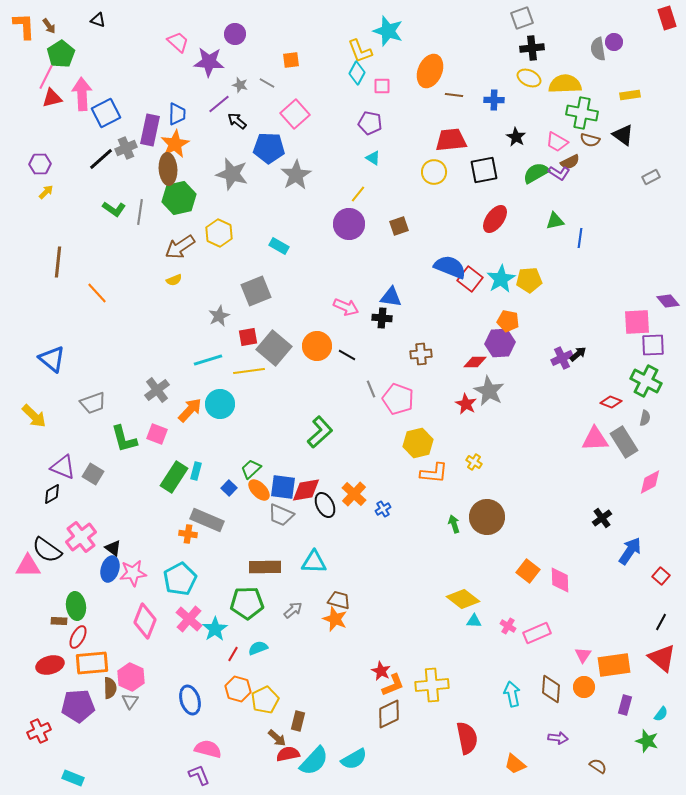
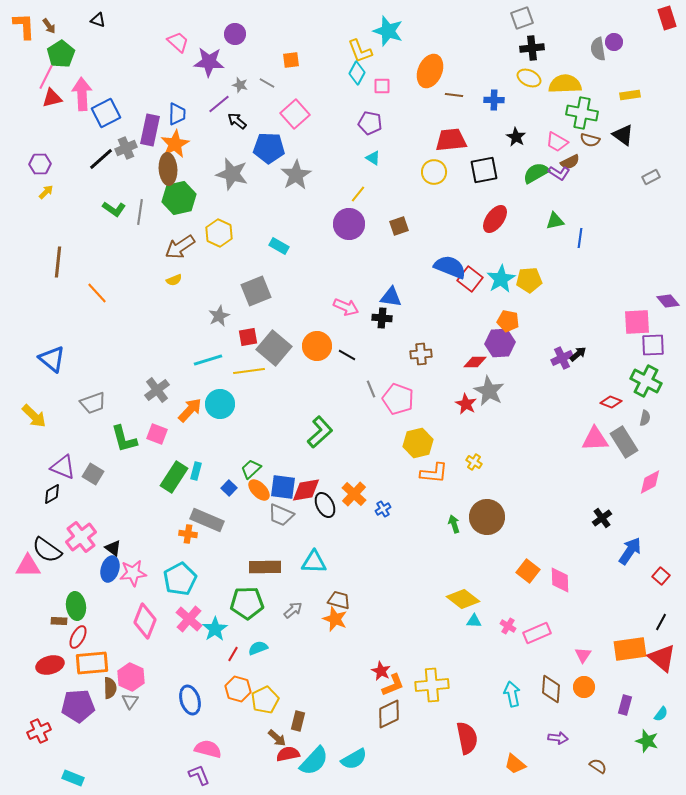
orange rectangle at (614, 665): moved 16 px right, 16 px up
